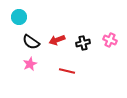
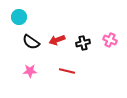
pink star: moved 7 px down; rotated 24 degrees clockwise
